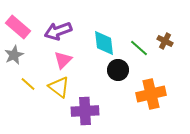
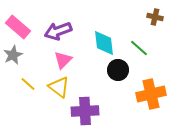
brown cross: moved 10 px left, 24 px up; rotated 14 degrees counterclockwise
gray star: moved 1 px left
